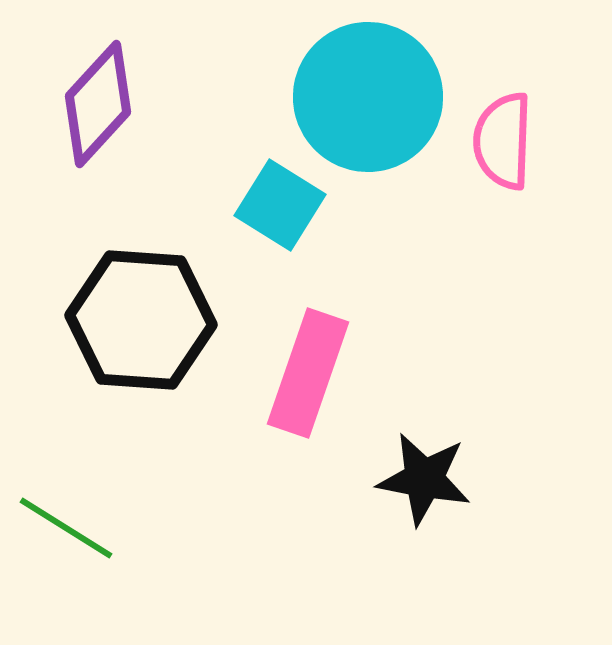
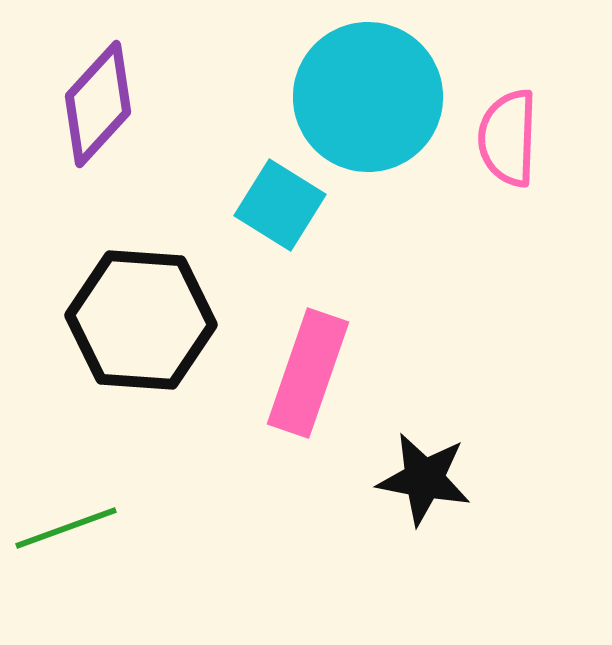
pink semicircle: moved 5 px right, 3 px up
green line: rotated 52 degrees counterclockwise
